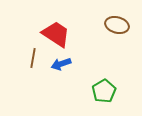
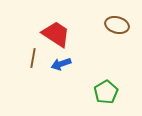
green pentagon: moved 2 px right, 1 px down
